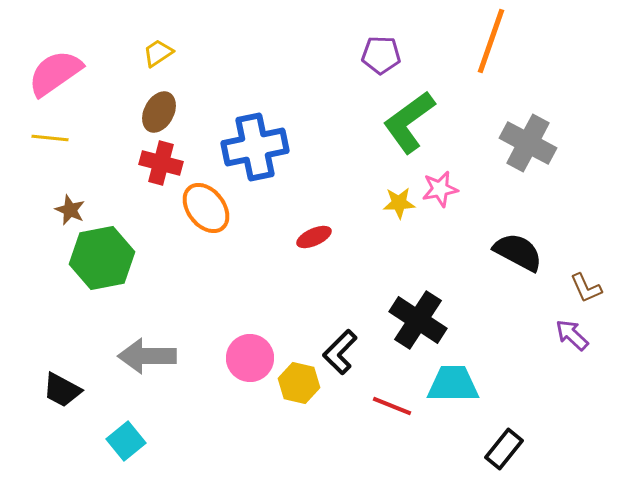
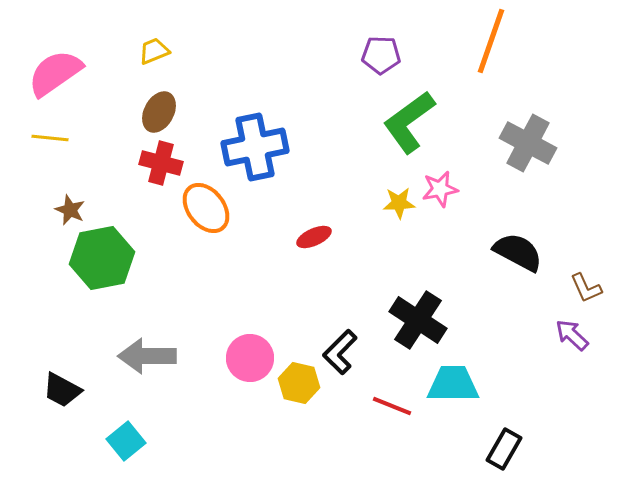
yellow trapezoid: moved 4 px left, 2 px up; rotated 12 degrees clockwise
black rectangle: rotated 9 degrees counterclockwise
